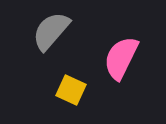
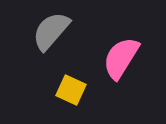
pink semicircle: rotated 6 degrees clockwise
